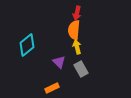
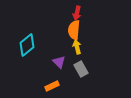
orange rectangle: moved 2 px up
